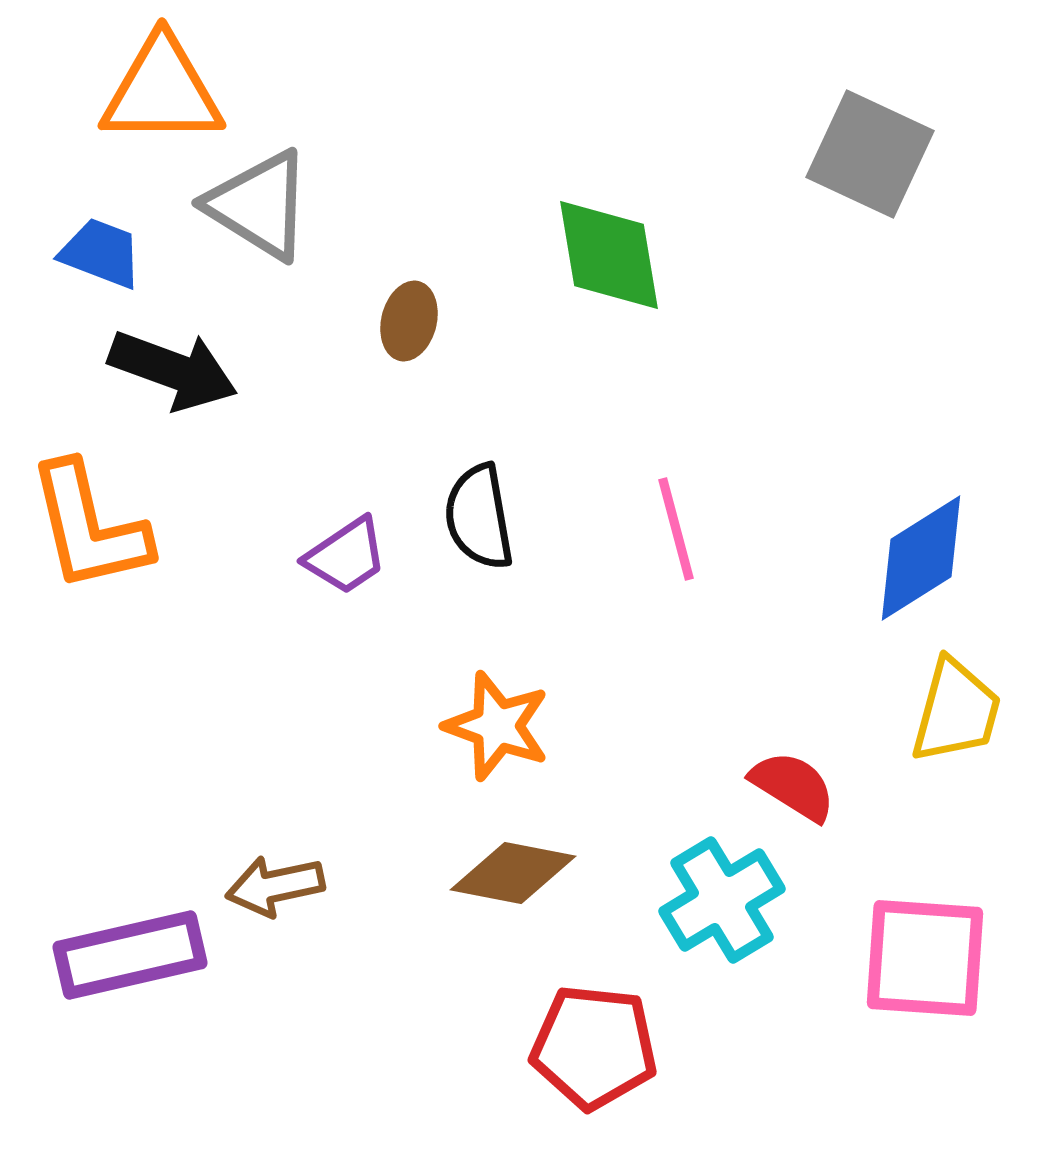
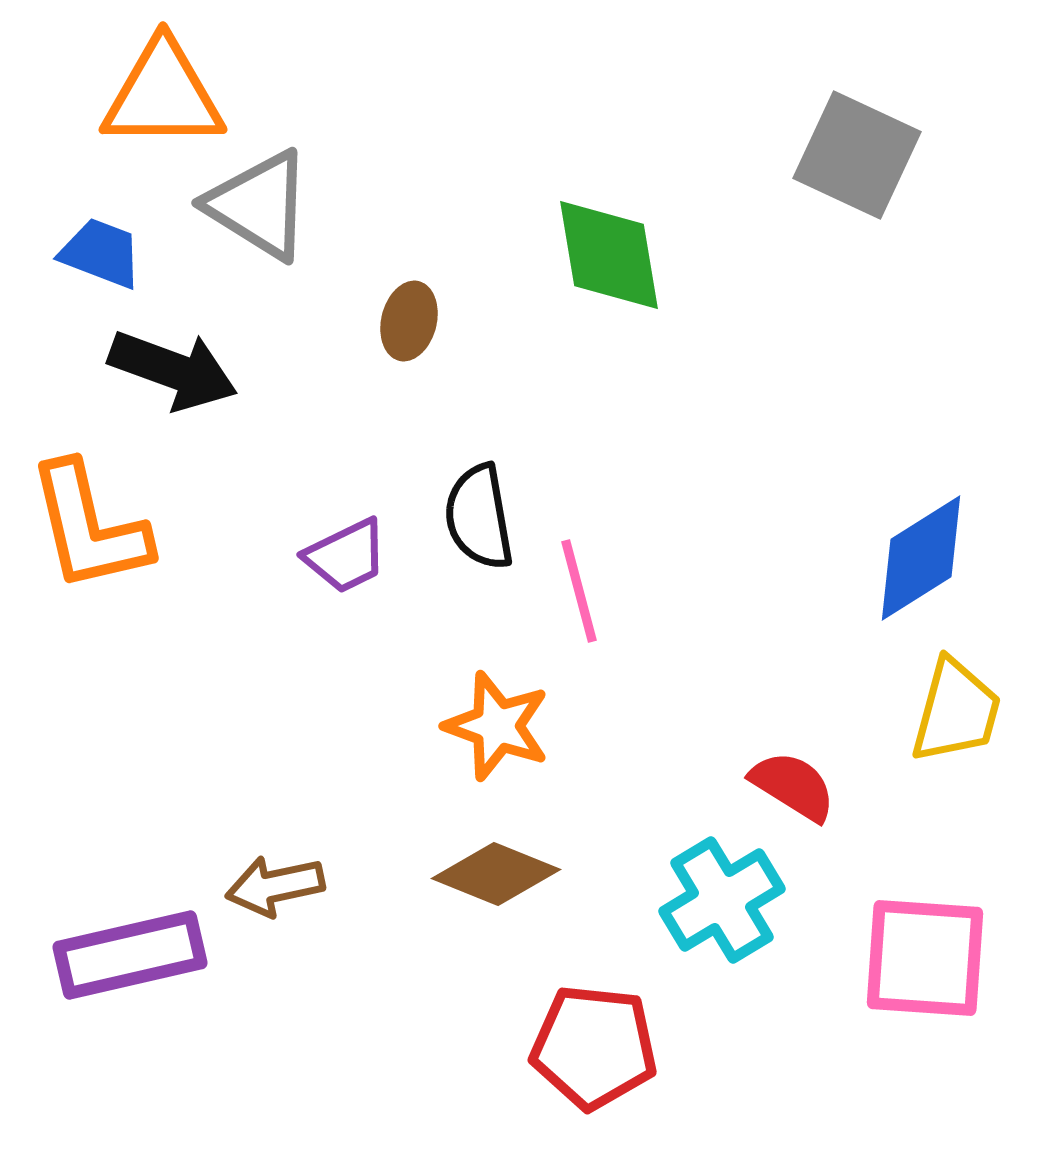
orange triangle: moved 1 px right, 4 px down
gray square: moved 13 px left, 1 px down
pink line: moved 97 px left, 62 px down
purple trapezoid: rotated 8 degrees clockwise
brown diamond: moved 17 px left, 1 px down; rotated 11 degrees clockwise
